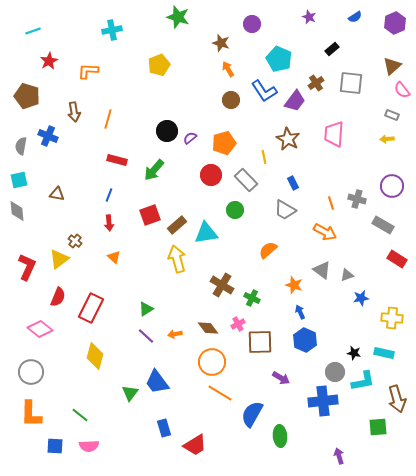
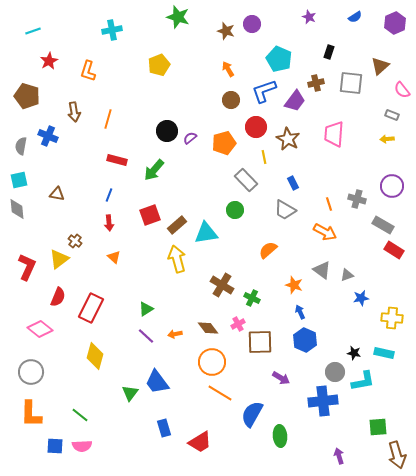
brown star at (221, 43): moved 5 px right, 12 px up
black rectangle at (332, 49): moved 3 px left, 3 px down; rotated 32 degrees counterclockwise
brown triangle at (392, 66): moved 12 px left
orange L-shape at (88, 71): rotated 75 degrees counterclockwise
brown cross at (316, 83): rotated 21 degrees clockwise
blue L-shape at (264, 91): rotated 104 degrees clockwise
red circle at (211, 175): moved 45 px right, 48 px up
orange line at (331, 203): moved 2 px left, 1 px down
gray diamond at (17, 211): moved 2 px up
red rectangle at (397, 259): moved 3 px left, 9 px up
brown arrow at (397, 399): moved 56 px down
red trapezoid at (195, 445): moved 5 px right, 3 px up
pink semicircle at (89, 446): moved 7 px left
